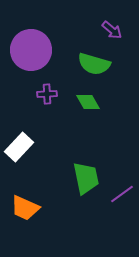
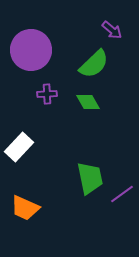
green semicircle: rotated 60 degrees counterclockwise
green trapezoid: moved 4 px right
